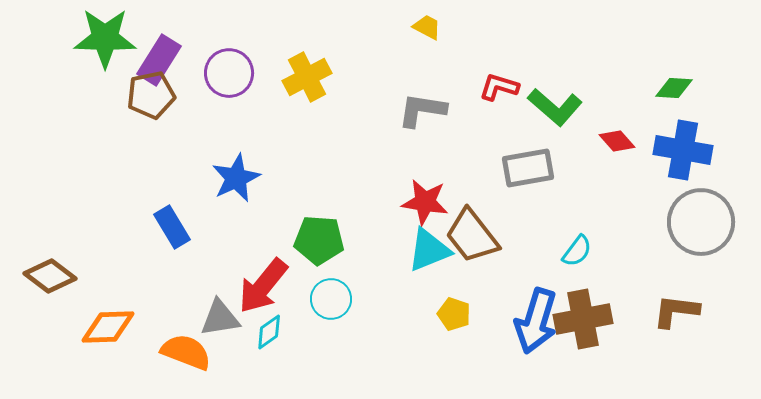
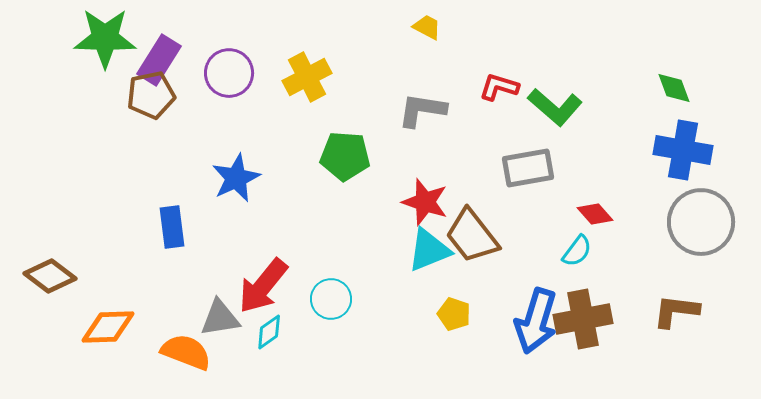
green diamond: rotated 66 degrees clockwise
red diamond: moved 22 px left, 73 px down
red star: rotated 9 degrees clockwise
blue rectangle: rotated 24 degrees clockwise
green pentagon: moved 26 px right, 84 px up
